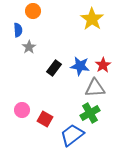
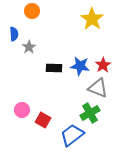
orange circle: moved 1 px left
blue semicircle: moved 4 px left, 4 px down
black rectangle: rotated 56 degrees clockwise
gray triangle: moved 3 px right; rotated 25 degrees clockwise
red square: moved 2 px left, 1 px down
